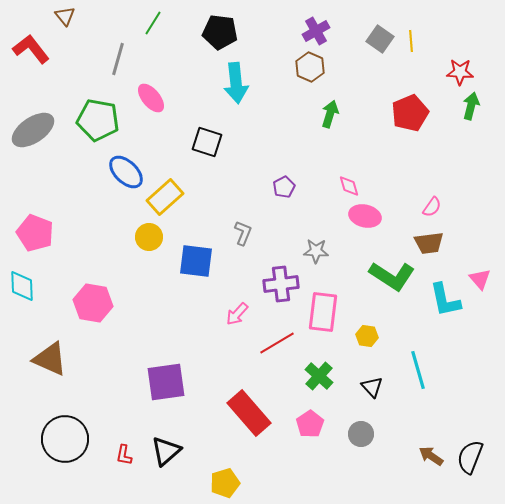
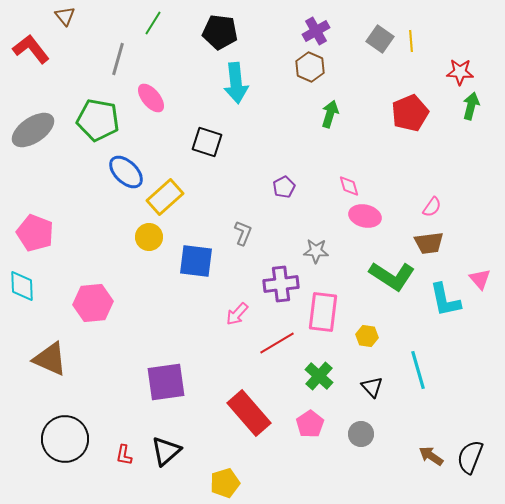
pink hexagon at (93, 303): rotated 15 degrees counterclockwise
